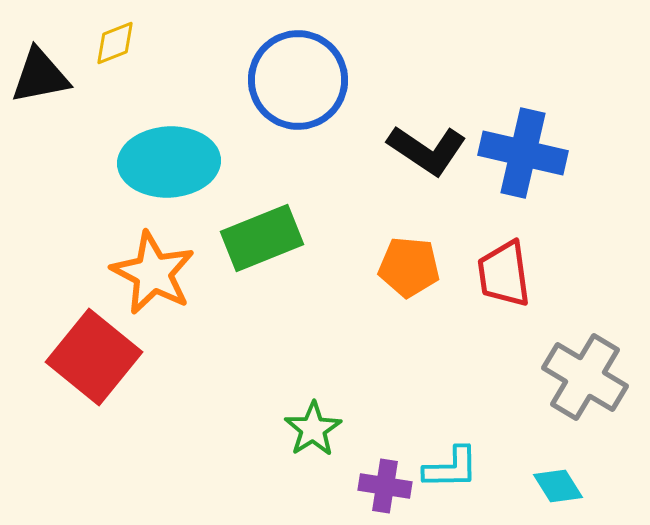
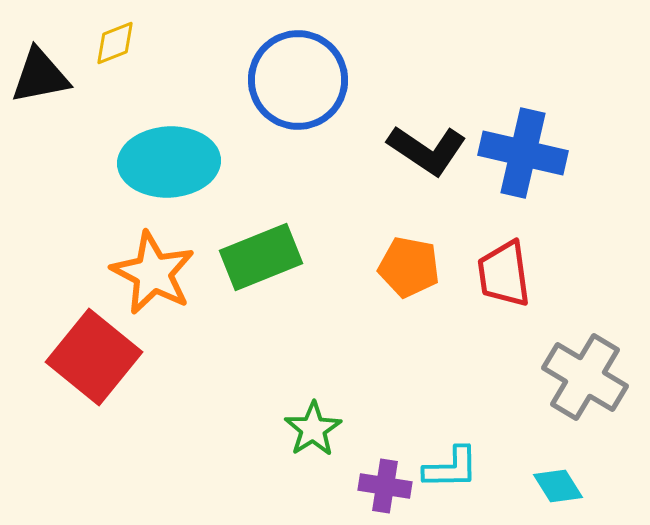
green rectangle: moved 1 px left, 19 px down
orange pentagon: rotated 6 degrees clockwise
